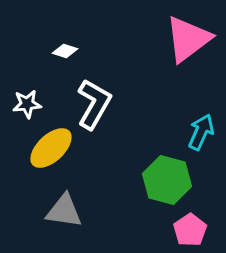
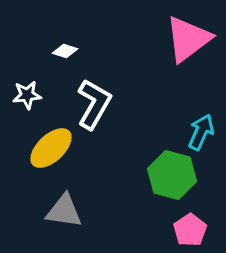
white star: moved 9 px up
green hexagon: moved 5 px right, 5 px up
